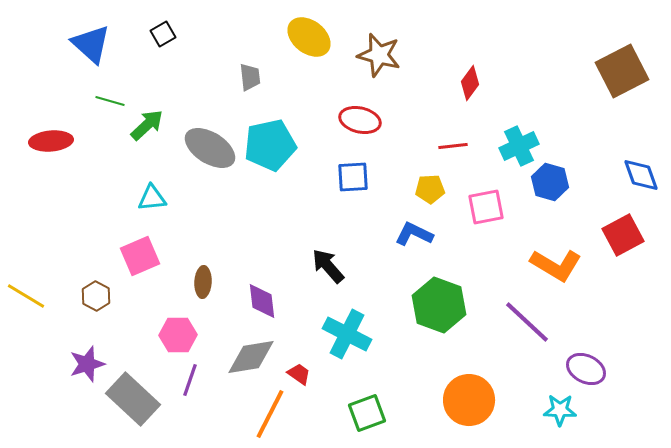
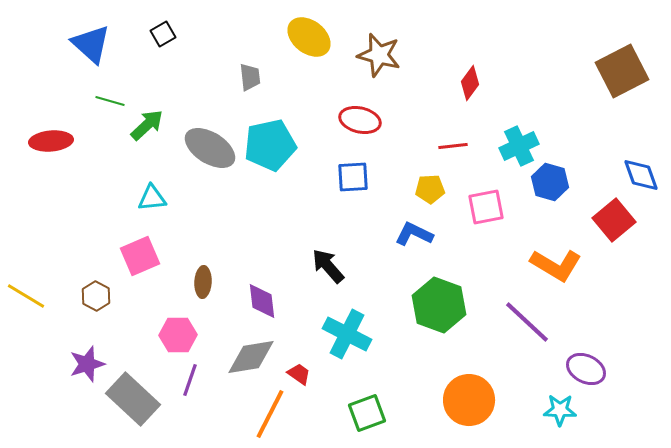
red square at (623, 235): moved 9 px left, 15 px up; rotated 12 degrees counterclockwise
